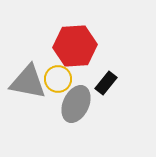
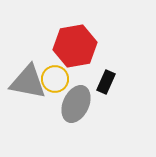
red hexagon: rotated 6 degrees counterclockwise
yellow circle: moved 3 px left
black rectangle: moved 1 px up; rotated 15 degrees counterclockwise
